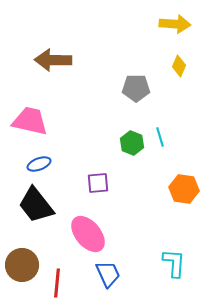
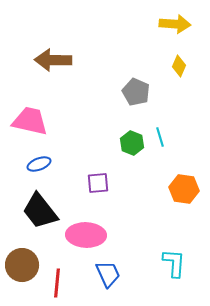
gray pentagon: moved 4 px down; rotated 24 degrees clockwise
black trapezoid: moved 4 px right, 6 px down
pink ellipse: moved 2 px left, 1 px down; rotated 48 degrees counterclockwise
